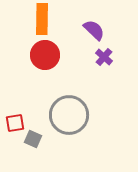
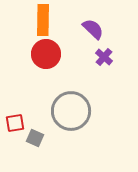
orange rectangle: moved 1 px right, 1 px down
purple semicircle: moved 1 px left, 1 px up
red circle: moved 1 px right, 1 px up
gray circle: moved 2 px right, 4 px up
gray square: moved 2 px right, 1 px up
